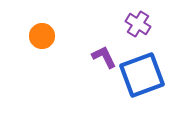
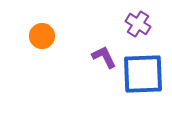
blue square: moved 1 px right, 1 px up; rotated 18 degrees clockwise
